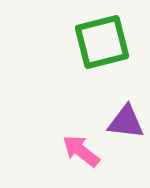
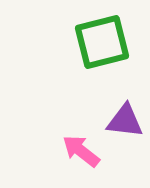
purple triangle: moved 1 px left, 1 px up
